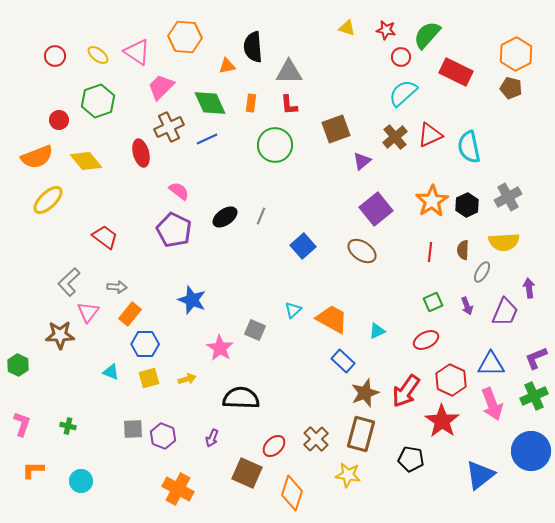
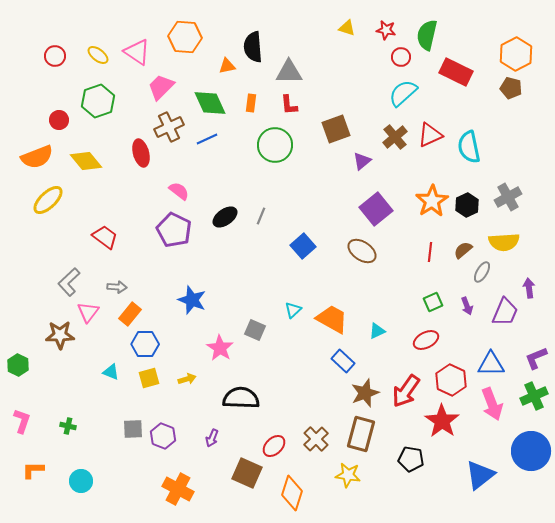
green semicircle at (427, 35): rotated 28 degrees counterclockwise
brown semicircle at (463, 250): rotated 48 degrees clockwise
pink L-shape at (22, 424): moved 3 px up
